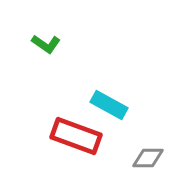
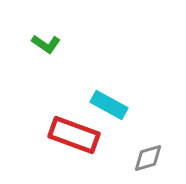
red rectangle: moved 2 px left, 1 px up
gray diamond: rotated 16 degrees counterclockwise
